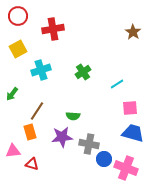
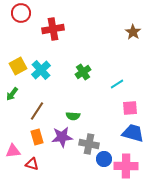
red circle: moved 3 px right, 3 px up
yellow square: moved 17 px down
cyan cross: rotated 24 degrees counterclockwise
orange rectangle: moved 7 px right, 5 px down
pink cross: moved 2 px up; rotated 20 degrees counterclockwise
